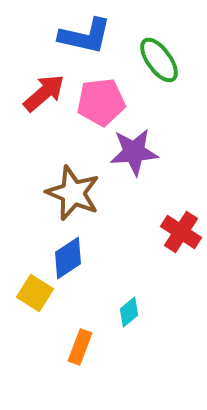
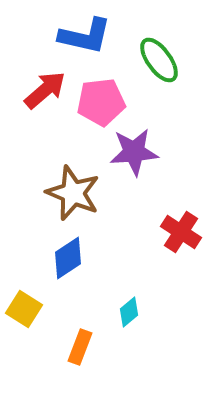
red arrow: moved 1 px right, 3 px up
yellow square: moved 11 px left, 16 px down
